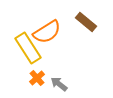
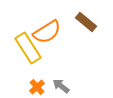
orange cross: moved 9 px down
gray arrow: moved 2 px right, 2 px down
